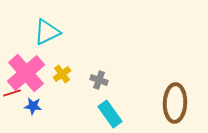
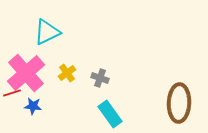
yellow cross: moved 5 px right, 1 px up
gray cross: moved 1 px right, 2 px up
brown ellipse: moved 4 px right
